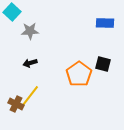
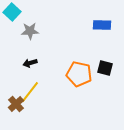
blue rectangle: moved 3 px left, 2 px down
black square: moved 2 px right, 4 px down
orange pentagon: rotated 25 degrees counterclockwise
yellow line: moved 4 px up
brown cross: rotated 21 degrees clockwise
